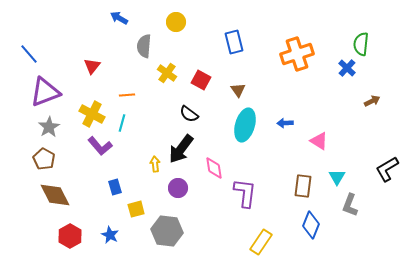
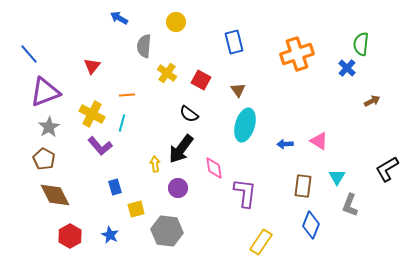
blue arrow at (285, 123): moved 21 px down
